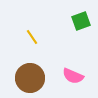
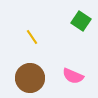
green square: rotated 36 degrees counterclockwise
